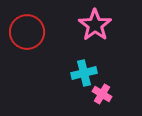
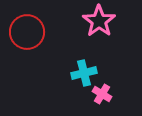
pink star: moved 4 px right, 4 px up
